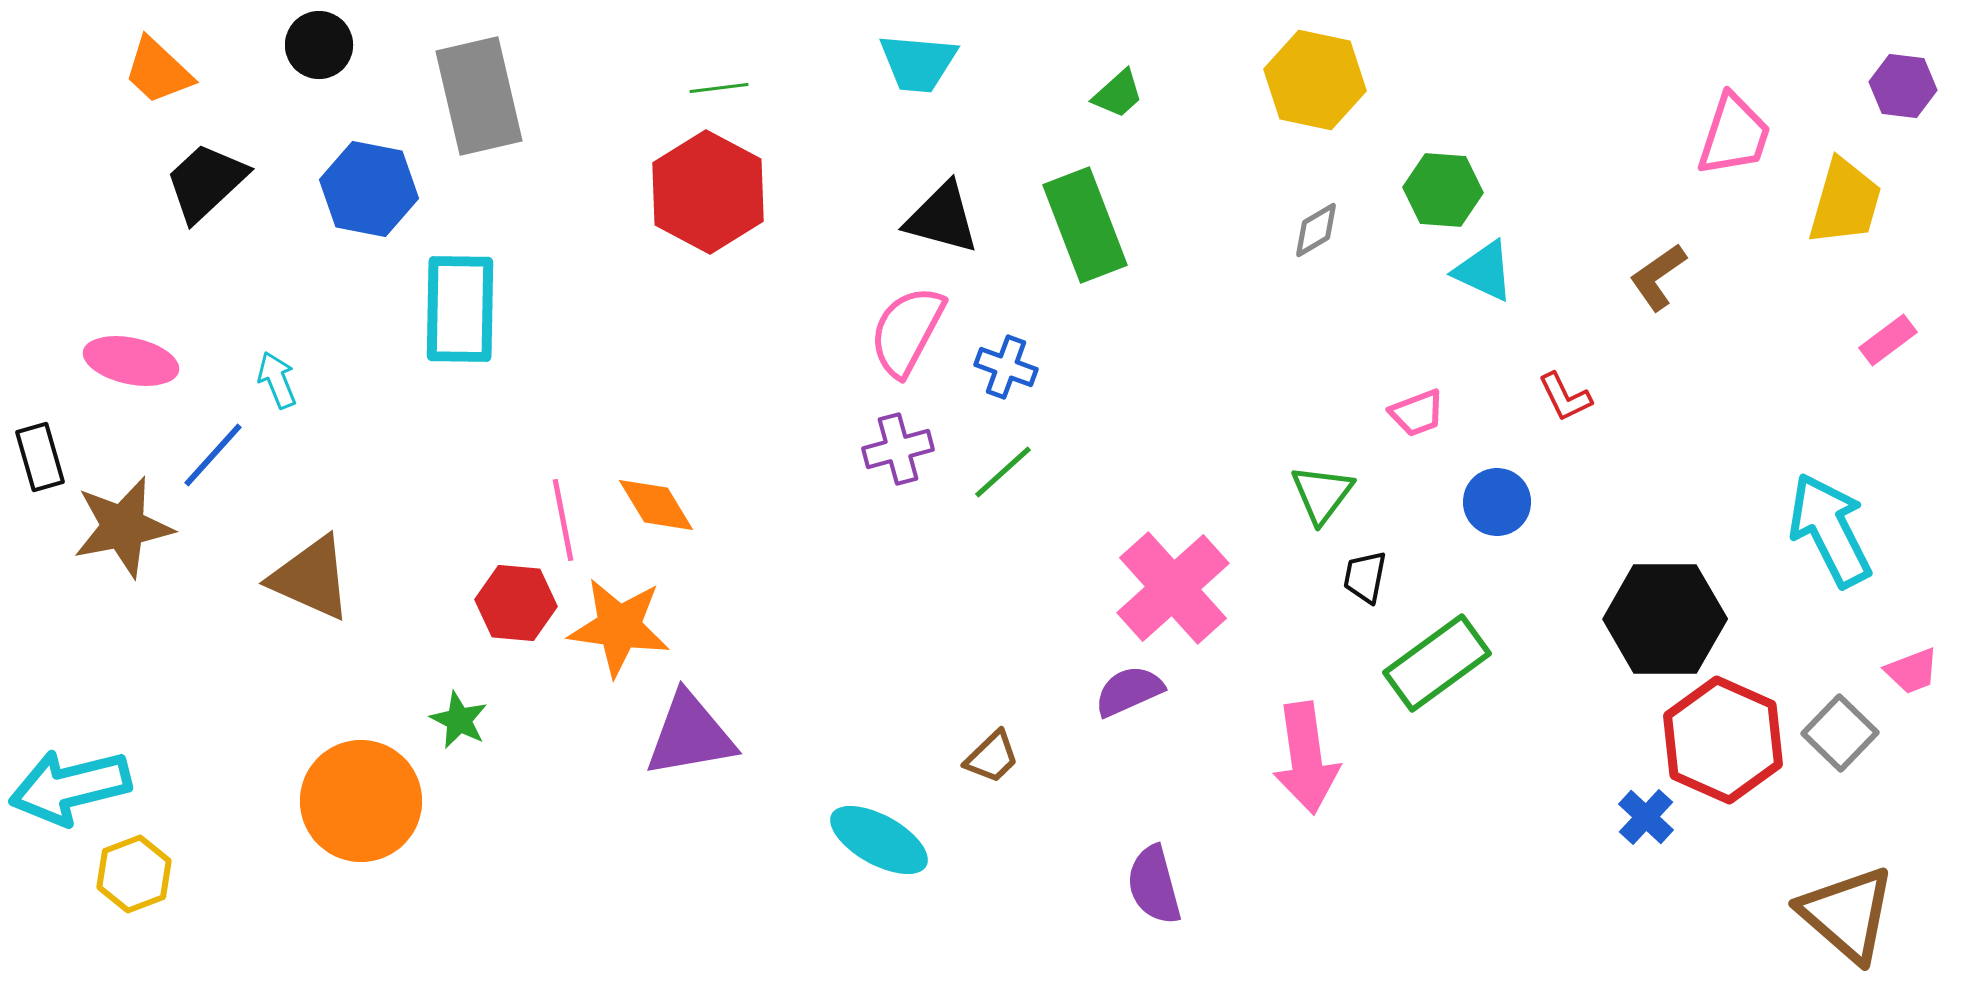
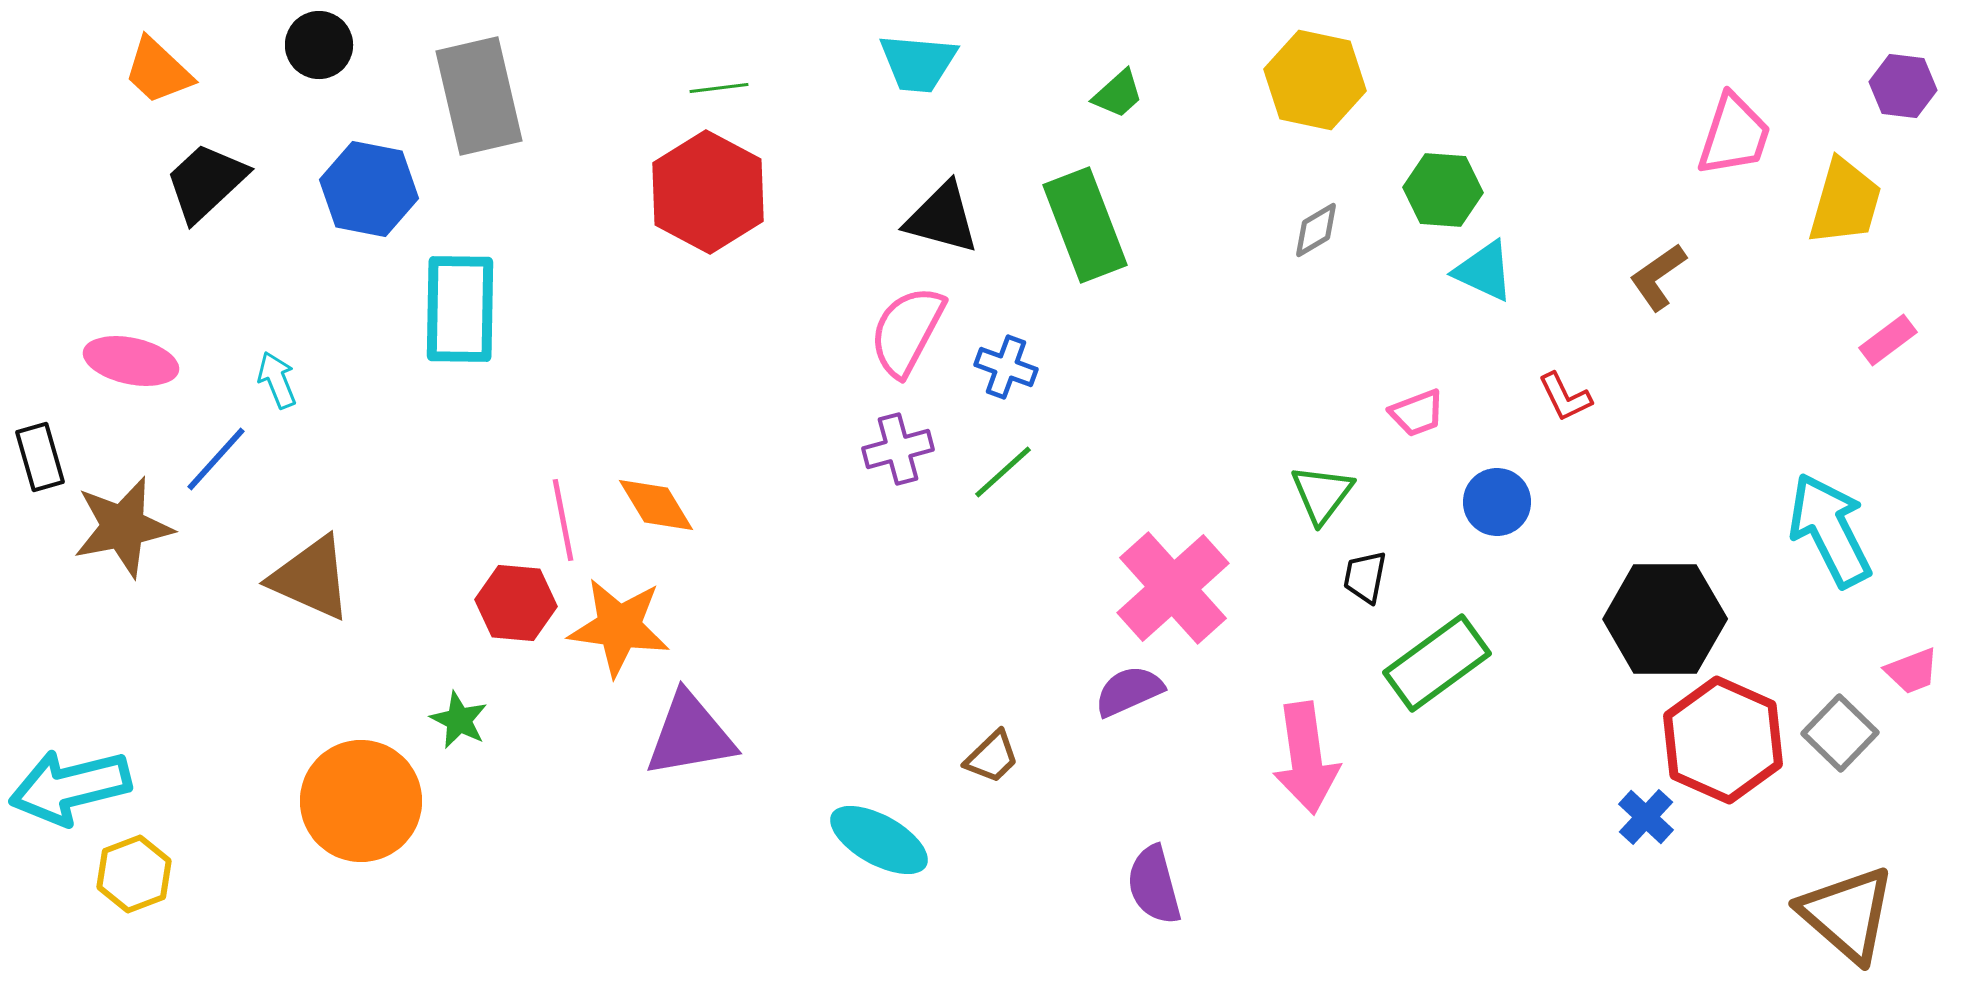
blue line at (213, 455): moved 3 px right, 4 px down
